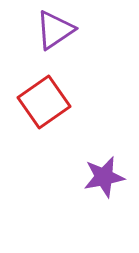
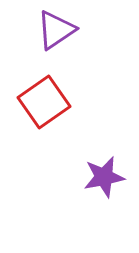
purple triangle: moved 1 px right
